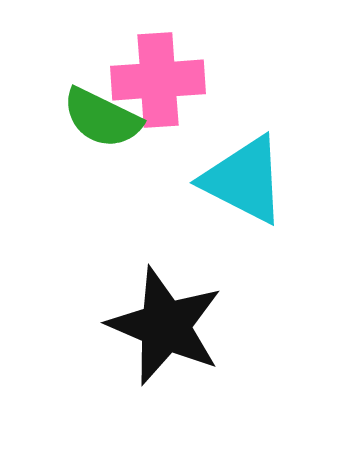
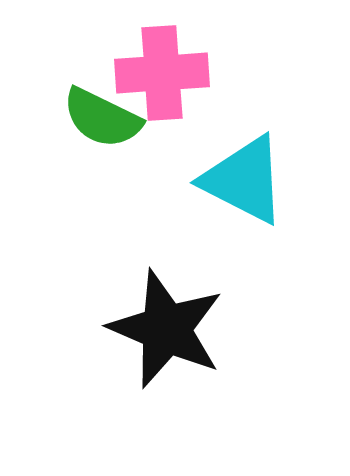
pink cross: moved 4 px right, 7 px up
black star: moved 1 px right, 3 px down
